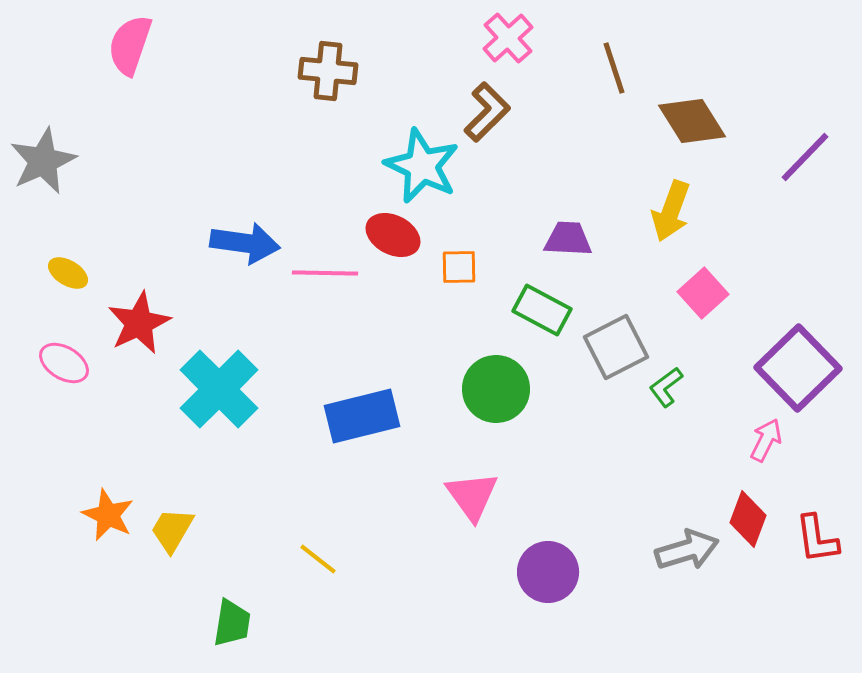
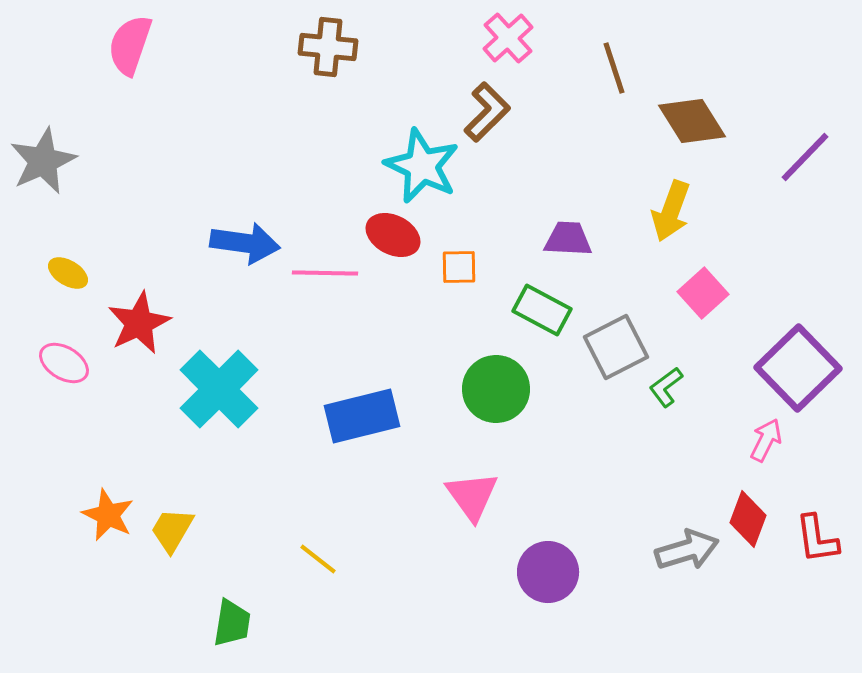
brown cross: moved 24 px up
